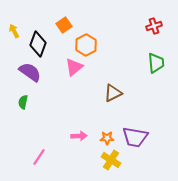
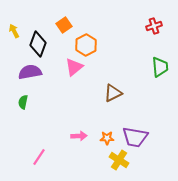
green trapezoid: moved 4 px right, 4 px down
purple semicircle: rotated 45 degrees counterclockwise
yellow cross: moved 8 px right
